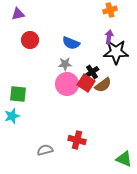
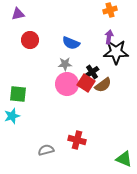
gray semicircle: moved 1 px right
